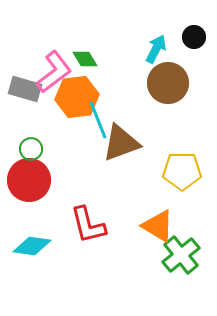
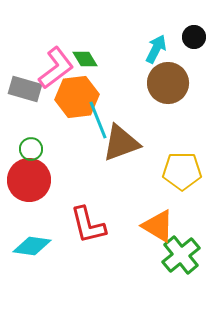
pink L-shape: moved 2 px right, 4 px up
